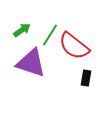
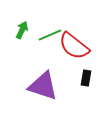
green arrow: rotated 30 degrees counterclockwise
green line: rotated 35 degrees clockwise
purple triangle: moved 12 px right, 23 px down
